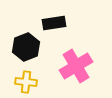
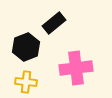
black rectangle: rotated 30 degrees counterclockwise
pink cross: moved 2 px down; rotated 24 degrees clockwise
